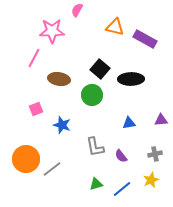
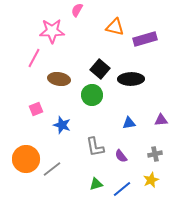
purple rectangle: rotated 45 degrees counterclockwise
